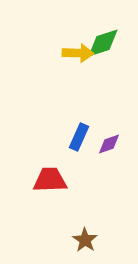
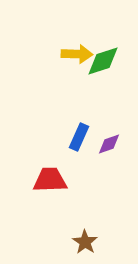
green diamond: moved 18 px down
yellow arrow: moved 1 px left, 1 px down
brown star: moved 2 px down
